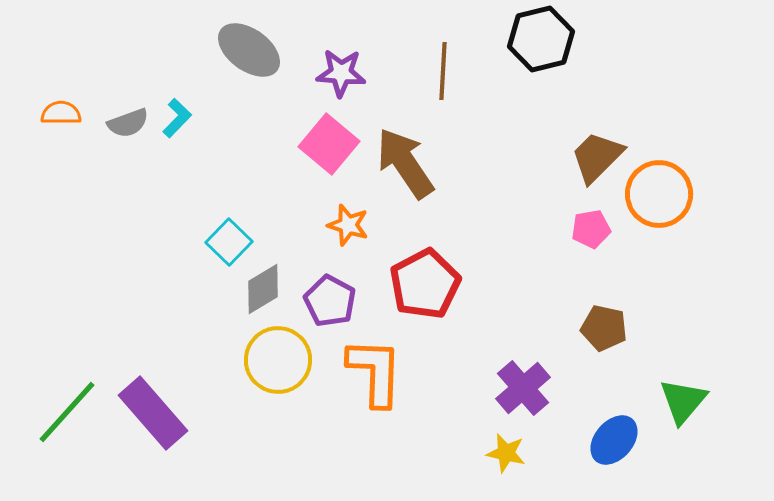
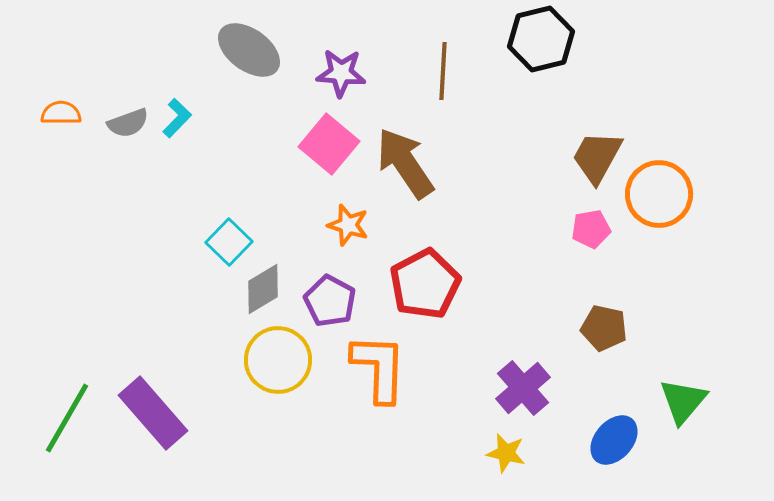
brown trapezoid: rotated 16 degrees counterclockwise
orange L-shape: moved 4 px right, 4 px up
green line: moved 6 px down; rotated 12 degrees counterclockwise
